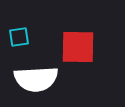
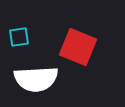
red square: rotated 21 degrees clockwise
